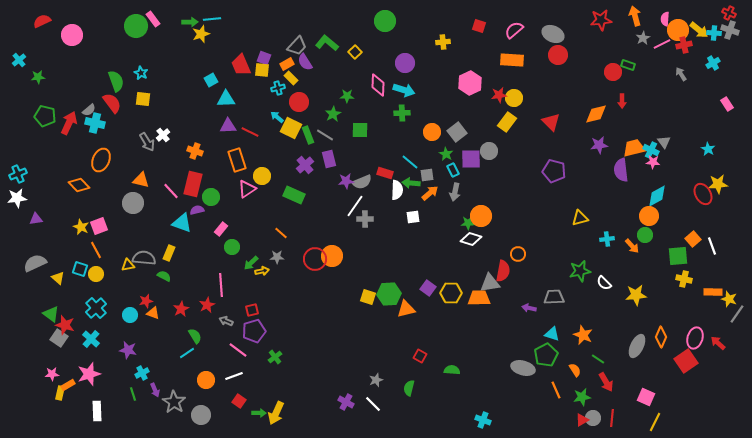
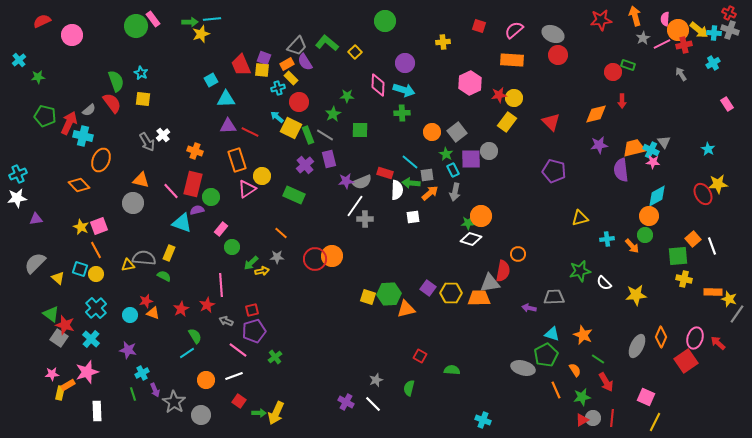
cyan cross at (95, 123): moved 12 px left, 13 px down
gray semicircle at (35, 263): rotated 20 degrees counterclockwise
pink star at (89, 374): moved 2 px left, 2 px up
